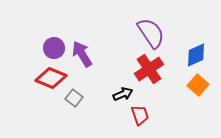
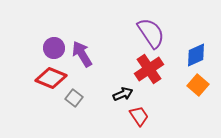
red trapezoid: moved 1 px left, 1 px down; rotated 15 degrees counterclockwise
